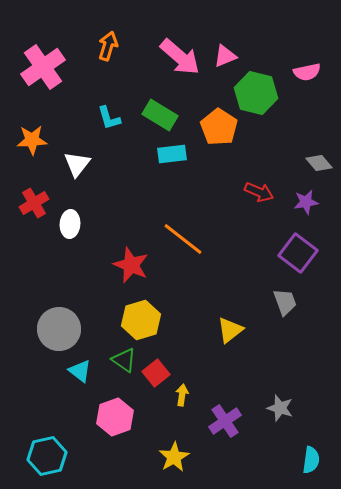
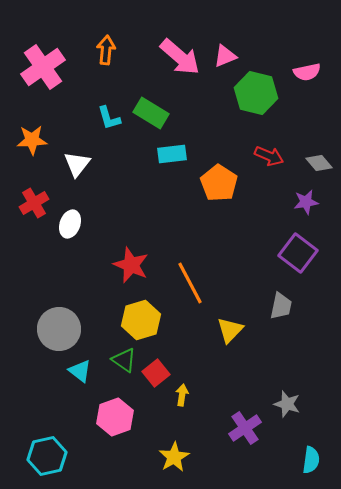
orange arrow: moved 2 px left, 4 px down; rotated 12 degrees counterclockwise
green rectangle: moved 9 px left, 2 px up
orange pentagon: moved 56 px down
red arrow: moved 10 px right, 36 px up
white ellipse: rotated 16 degrees clockwise
orange line: moved 7 px right, 44 px down; rotated 24 degrees clockwise
gray trapezoid: moved 4 px left, 4 px down; rotated 32 degrees clockwise
yellow triangle: rotated 8 degrees counterclockwise
gray star: moved 7 px right, 4 px up
purple cross: moved 20 px right, 7 px down
